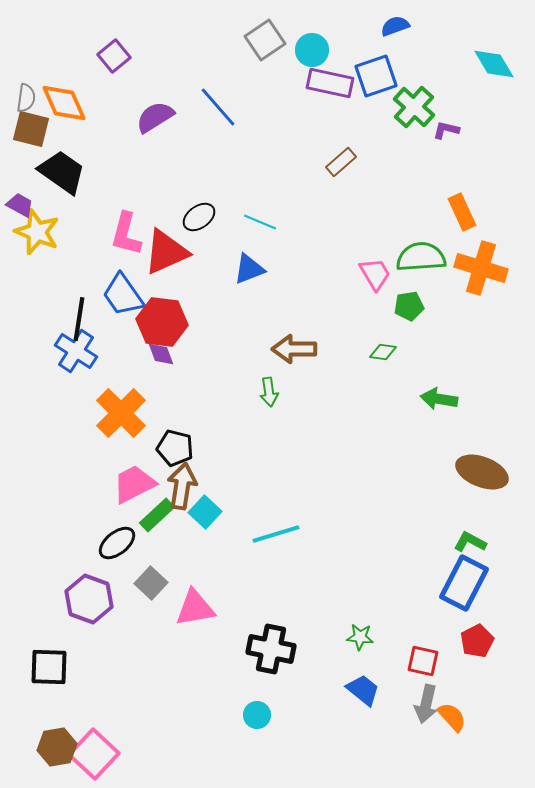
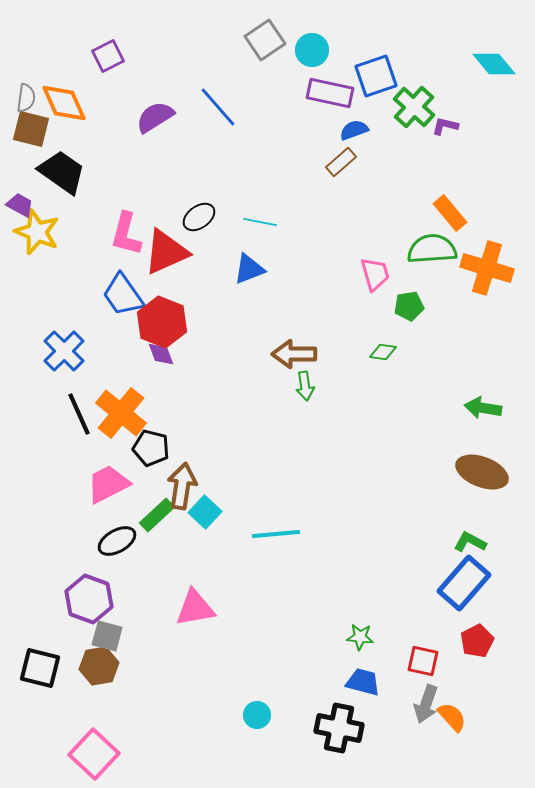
blue semicircle at (395, 26): moved 41 px left, 104 px down
purple square at (114, 56): moved 6 px left; rotated 12 degrees clockwise
cyan diamond at (494, 64): rotated 9 degrees counterclockwise
purple rectangle at (330, 83): moved 10 px down
purple L-shape at (446, 130): moved 1 px left, 4 px up
orange rectangle at (462, 212): moved 12 px left, 1 px down; rotated 15 degrees counterclockwise
cyan line at (260, 222): rotated 12 degrees counterclockwise
green semicircle at (421, 257): moved 11 px right, 8 px up
orange cross at (481, 268): moved 6 px right
pink trapezoid at (375, 274): rotated 15 degrees clockwise
black line at (79, 319): moved 95 px down; rotated 33 degrees counterclockwise
red hexagon at (162, 322): rotated 15 degrees clockwise
brown arrow at (294, 349): moved 5 px down
blue cross at (76, 351): moved 12 px left; rotated 12 degrees clockwise
green arrow at (269, 392): moved 36 px right, 6 px up
green arrow at (439, 399): moved 44 px right, 9 px down
orange cross at (121, 413): rotated 6 degrees counterclockwise
black pentagon at (175, 448): moved 24 px left
pink trapezoid at (134, 484): moved 26 px left
cyan line at (276, 534): rotated 12 degrees clockwise
black ellipse at (117, 543): moved 2 px up; rotated 9 degrees clockwise
gray square at (151, 583): moved 44 px left, 53 px down; rotated 28 degrees counterclockwise
blue rectangle at (464, 583): rotated 14 degrees clockwise
black cross at (271, 649): moved 68 px right, 79 px down
black square at (49, 667): moved 9 px left, 1 px down; rotated 12 degrees clockwise
blue trapezoid at (363, 690): moved 8 px up; rotated 24 degrees counterclockwise
gray arrow at (426, 704): rotated 6 degrees clockwise
brown hexagon at (57, 747): moved 42 px right, 81 px up
